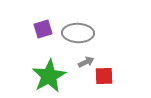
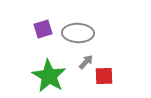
gray arrow: rotated 21 degrees counterclockwise
green star: rotated 12 degrees counterclockwise
